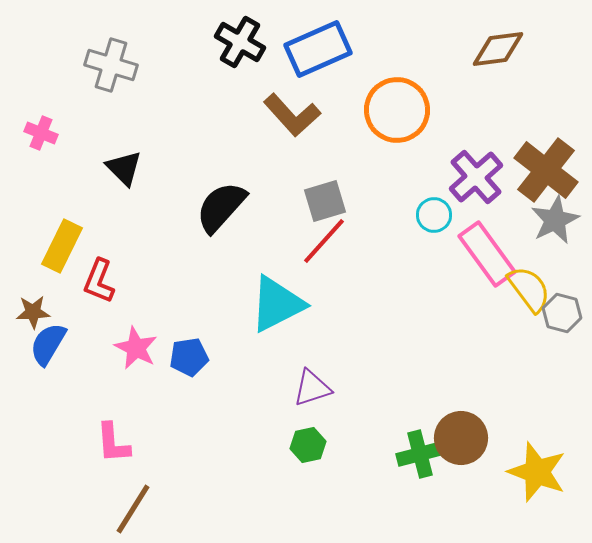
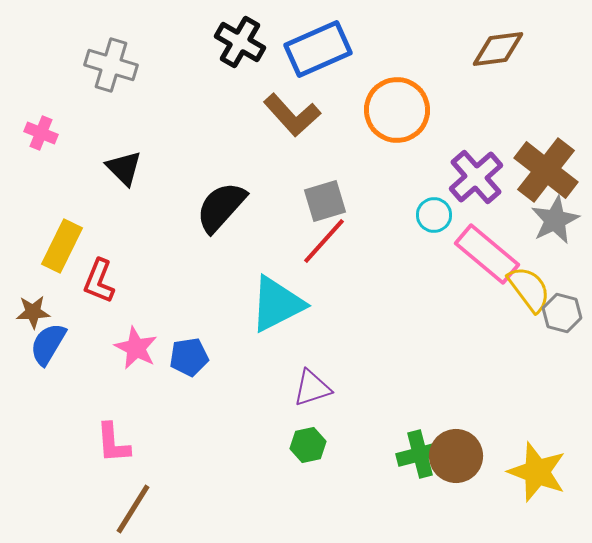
pink rectangle: rotated 14 degrees counterclockwise
brown circle: moved 5 px left, 18 px down
